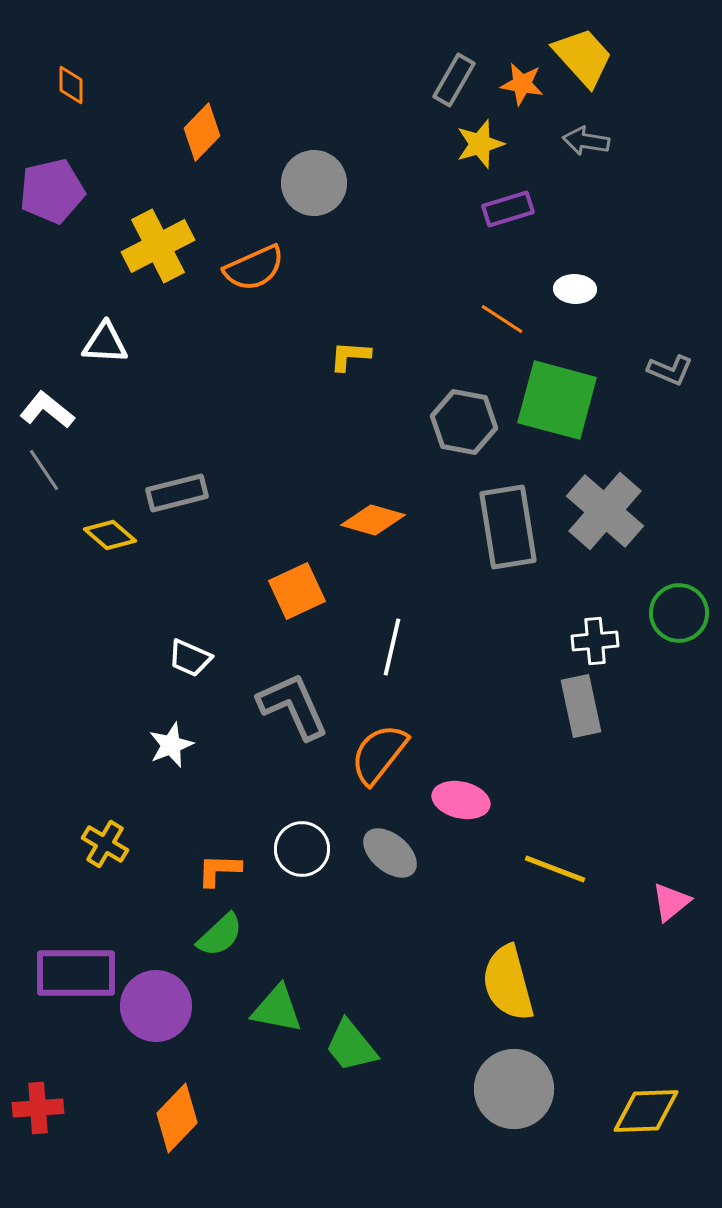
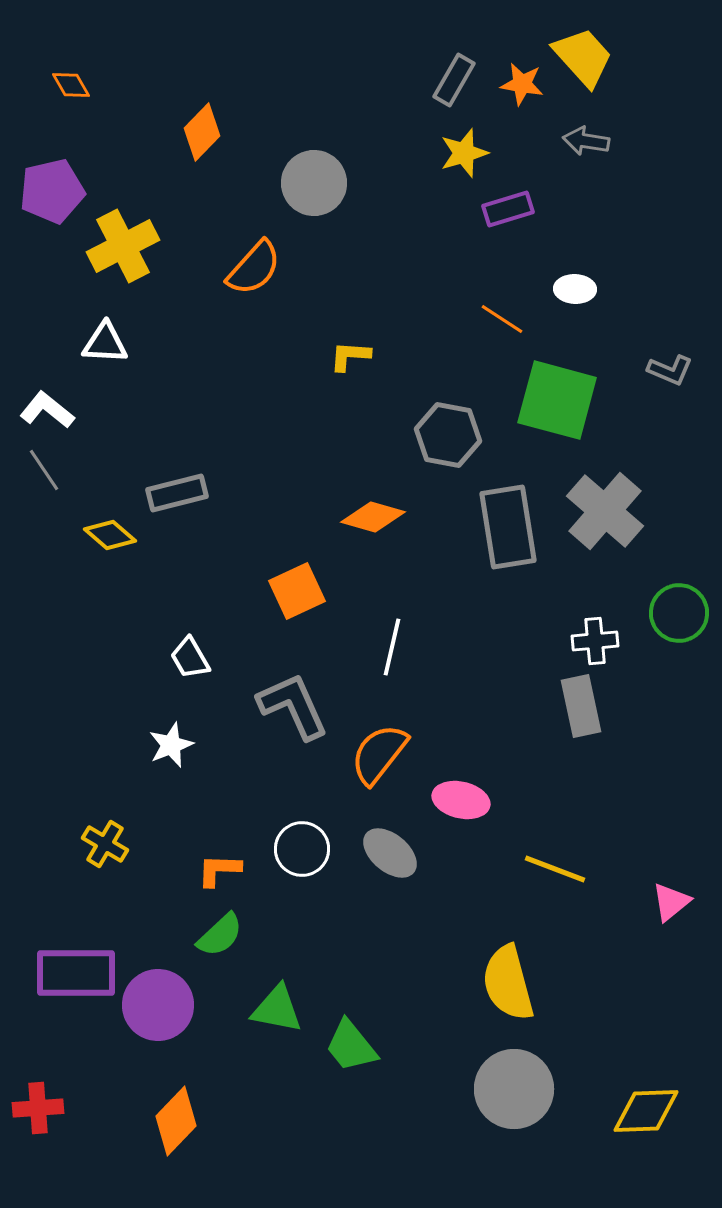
orange diamond at (71, 85): rotated 30 degrees counterclockwise
yellow star at (480, 144): moved 16 px left, 9 px down
yellow cross at (158, 246): moved 35 px left
orange semicircle at (254, 268): rotated 24 degrees counterclockwise
gray hexagon at (464, 422): moved 16 px left, 13 px down
orange diamond at (373, 520): moved 3 px up
white trapezoid at (190, 658): rotated 36 degrees clockwise
purple circle at (156, 1006): moved 2 px right, 1 px up
orange diamond at (177, 1118): moved 1 px left, 3 px down
